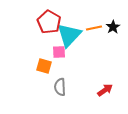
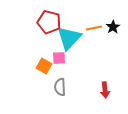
red pentagon: rotated 15 degrees counterclockwise
cyan triangle: moved 3 px down
pink square: moved 6 px down
orange square: rotated 14 degrees clockwise
red arrow: rotated 119 degrees clockwise
